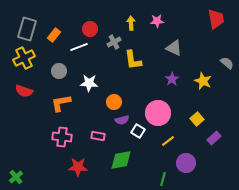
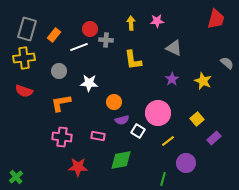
red trapezoid: rotated 25 degrees clockwise
gray cross: moved 8 px left, 2 px up; rotated 32 degrees clockwise
yellow cross: rotated 20 degrees clockwise
